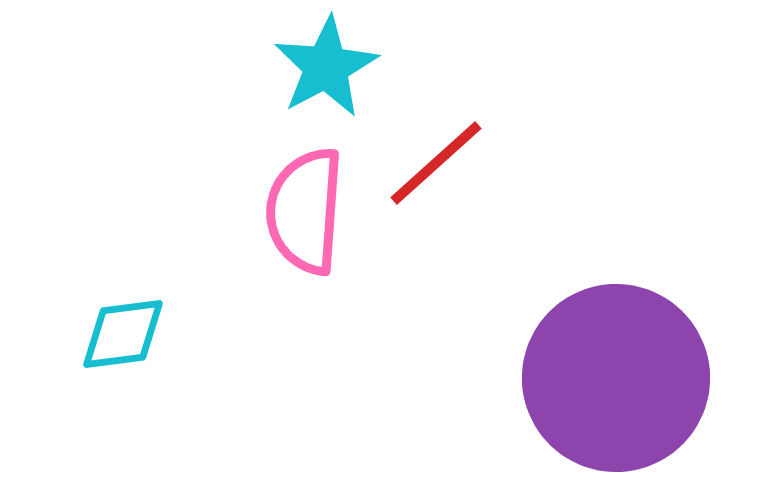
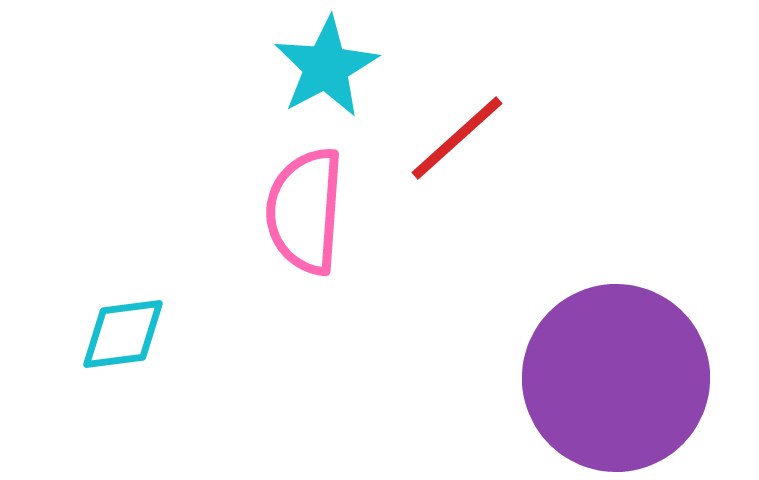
red line: moved 21 px right, 25 px up
